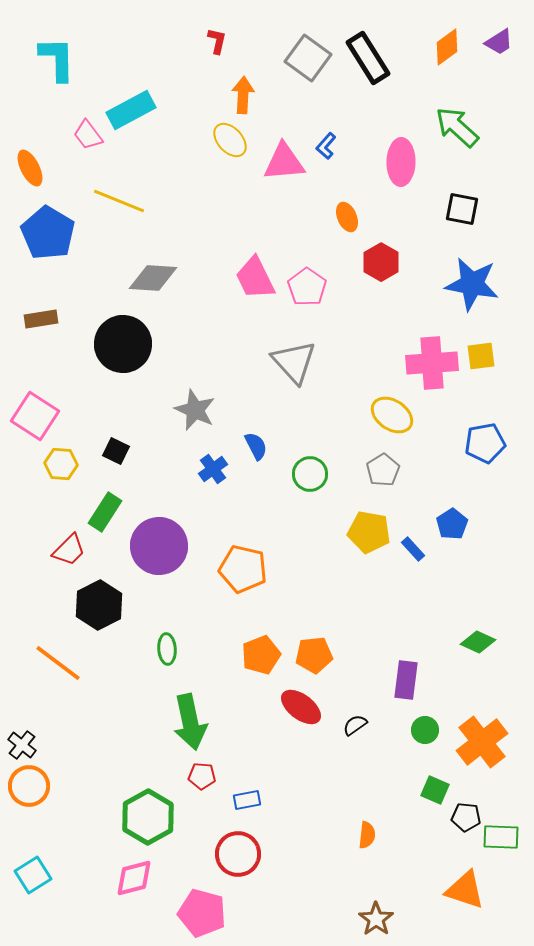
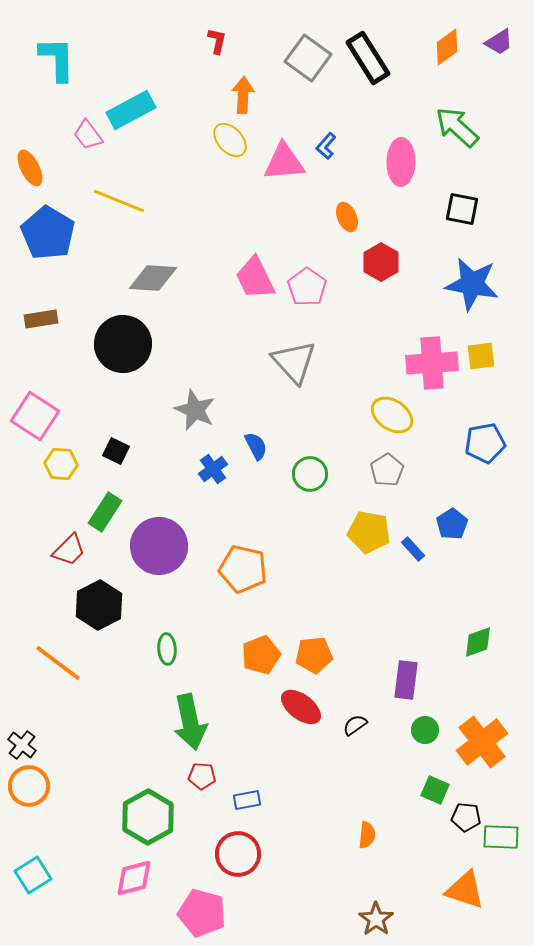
gray pentagon at (383, 470): moved 4 px right
green diamond at (478, 642): rotated 44 degrees counterclockwise
